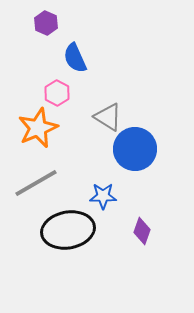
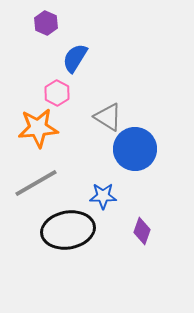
blue semicircle: rotated 56 degrees clockwise
orange star: rotated 18 degrees clockwise
